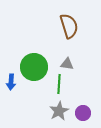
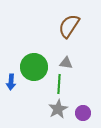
brown semicircle: rotated 130 degrees counterclockwise
gray triangle: moved 1 px left, 1 px up
gray star: moved 1 px left, 2 px up
